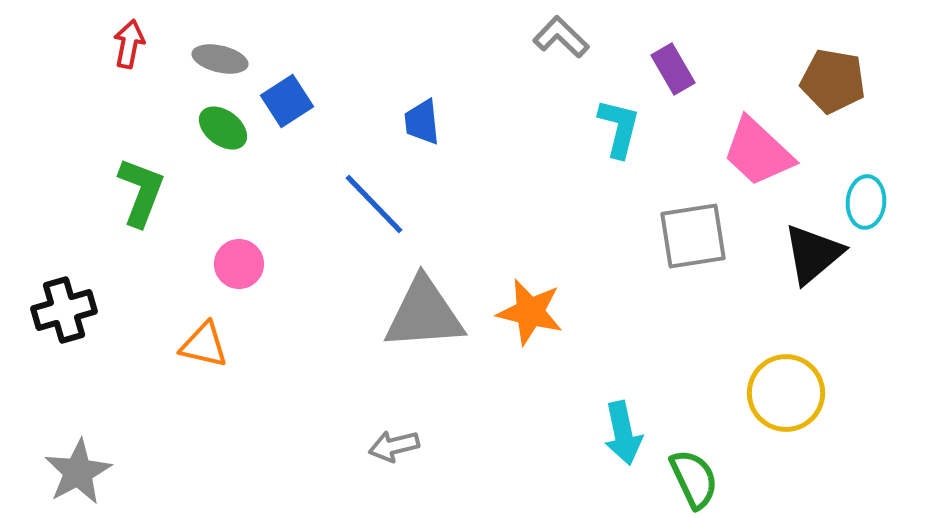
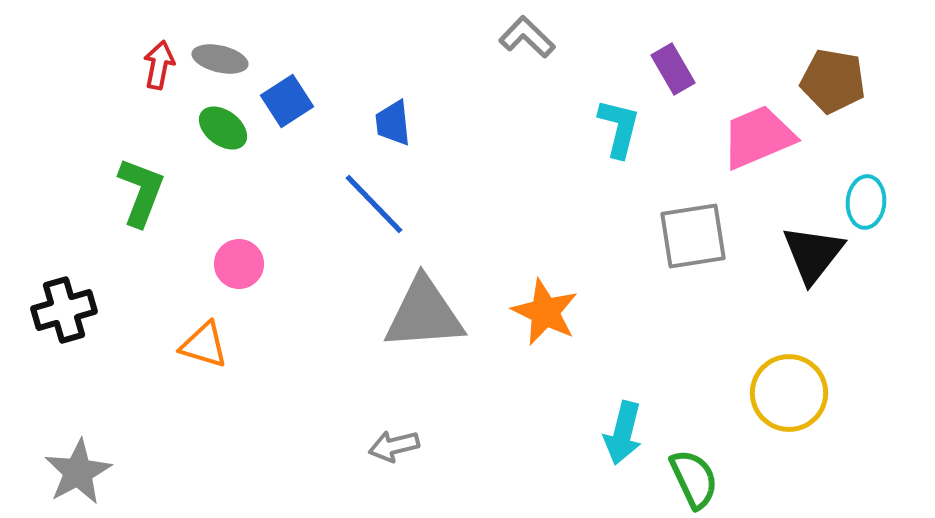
gray L-shape: moved 34 px left
red arrow: moved 30 px right, 21 px down
blue trapezoid: moved 29 px left, 1 px down
pink trapezoid: moved 15 px up; rotated 114 degrees clockwise
black triangle: rotated 12 degrees counterclockwise
orange star: moved 15 px right; rotated 12 degrees clockwise
orange triangle: rotated 4 degrees clockwise
yellow circle: moved 3 px right
cyan arrow: rotated 26 degrees clockwise
